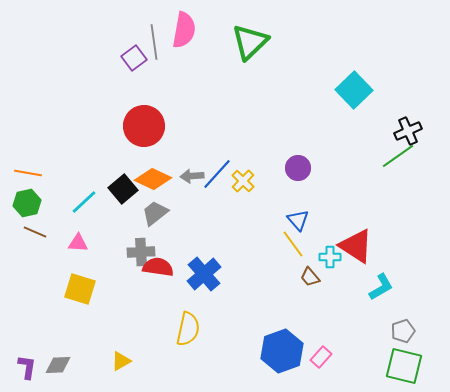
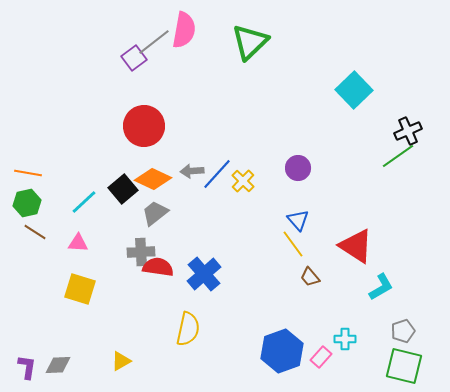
gray line: rotated 60 degrees clockwise
gray arrow: moved 5 px up
brown line: rotated 10 degrees clockwise
cyan cross: moved 15 px right, 82 px down
